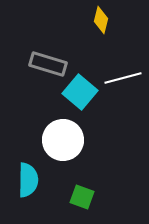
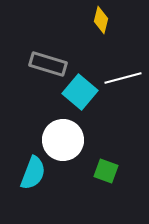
cyan semicircle: moved 5 px right, 7 px up; rotated 20 degrees clockwise
green square: moved 24 px right, 26 px up
